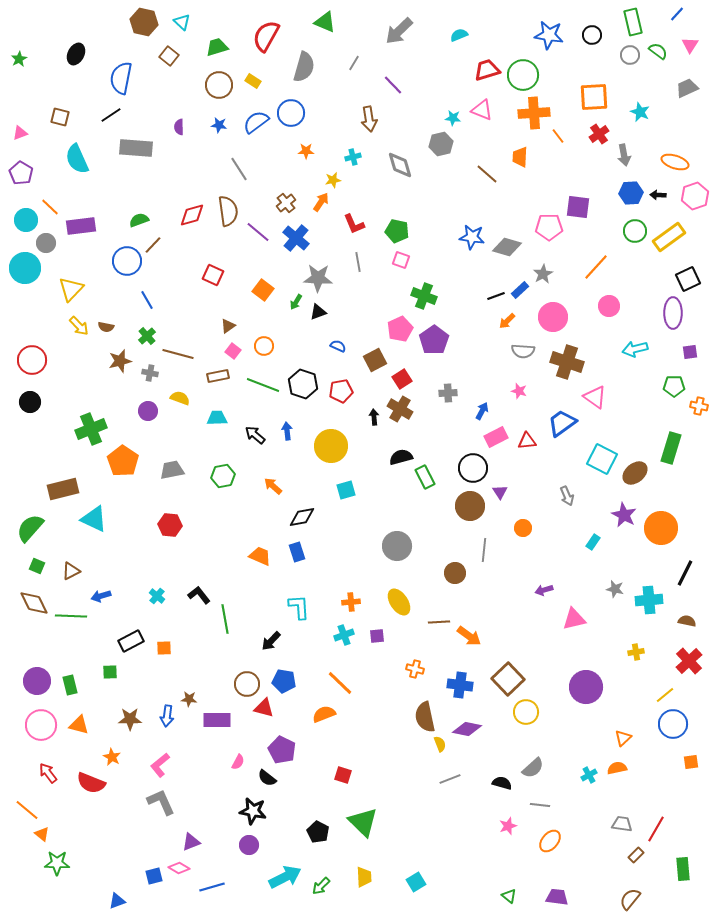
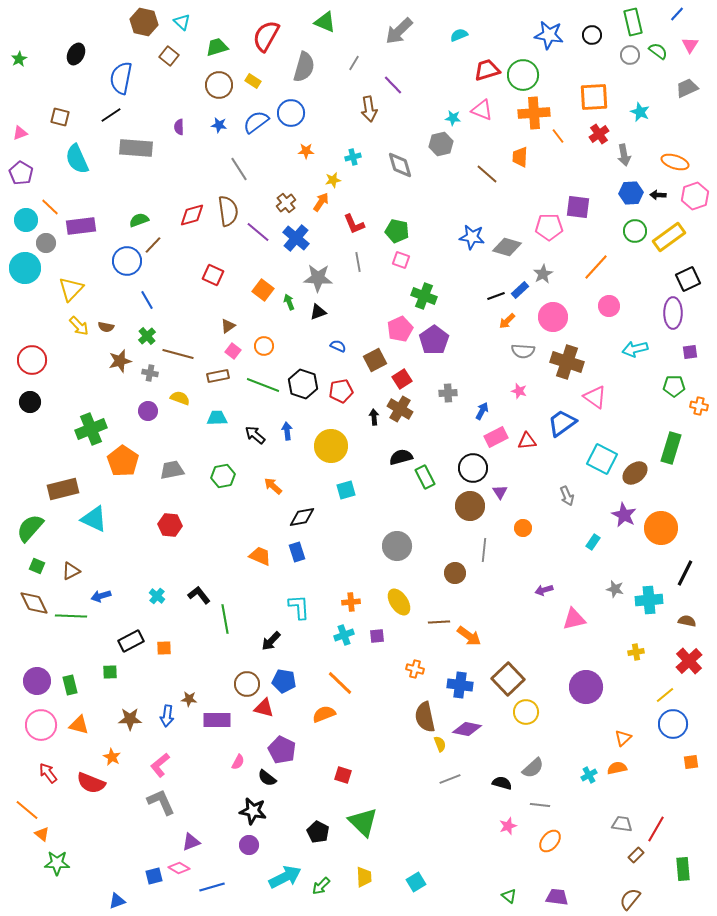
brown arrow at (369, 119): moved 10 px up
green arrow at (296, 302): moved 7 px left; rotated 126 degrees clockwise
